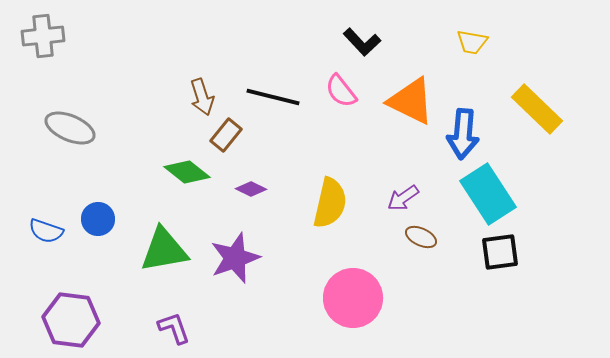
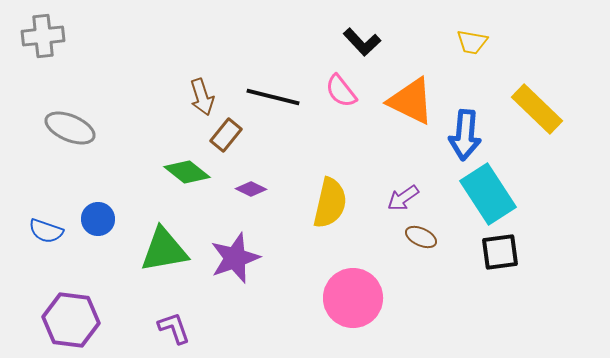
blue arrow: moved 2 px right, 1 px down
